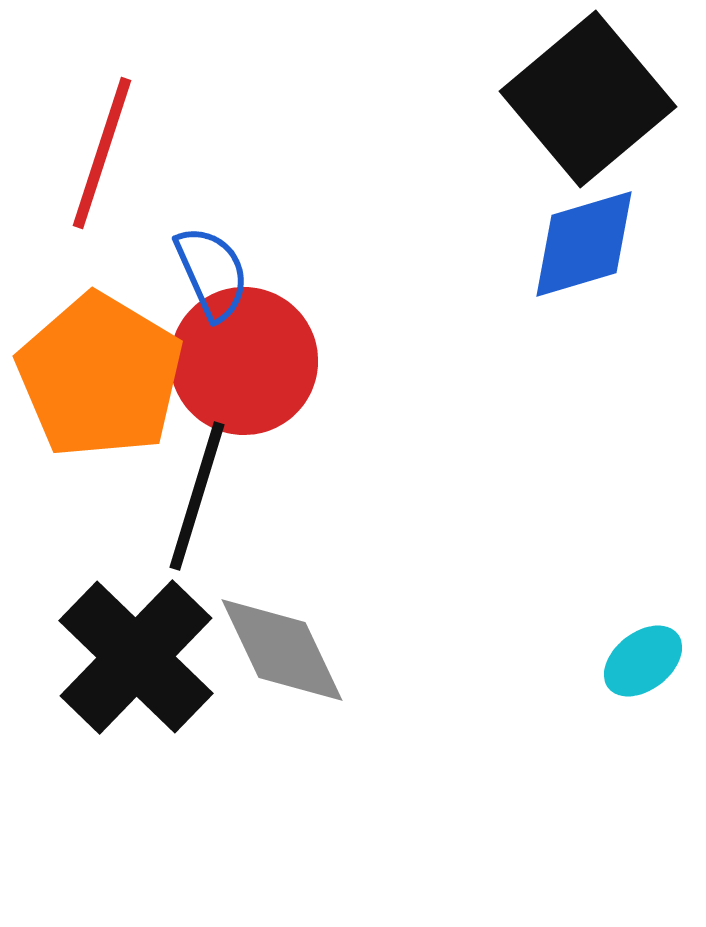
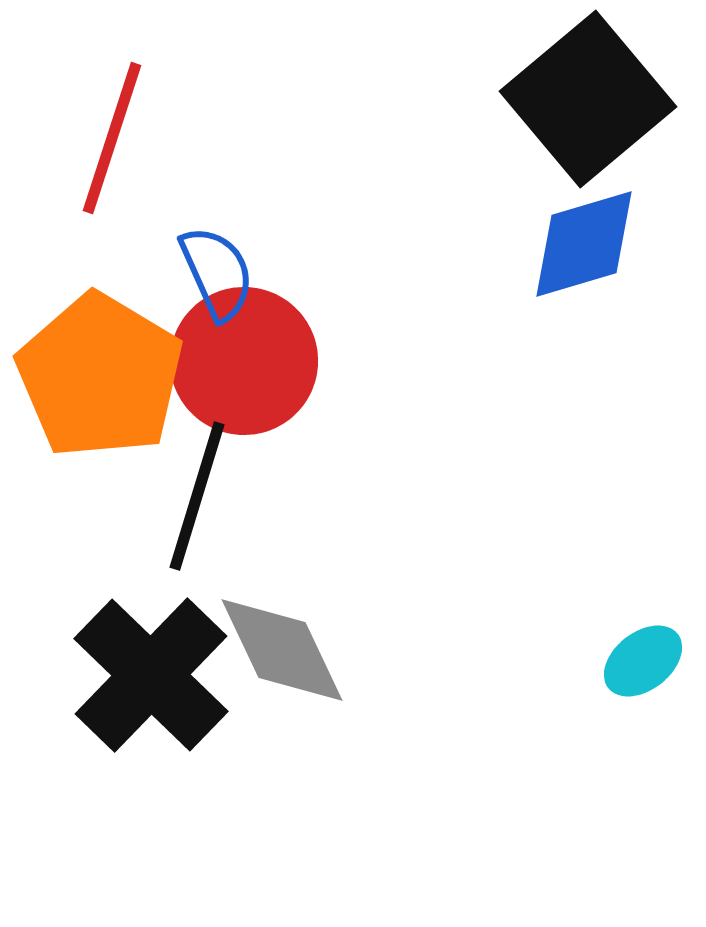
red line: moved 10 px right, 15 px up
blue semicircle: moved 5 px right
black cross: moved 15 px right, 18 px down
